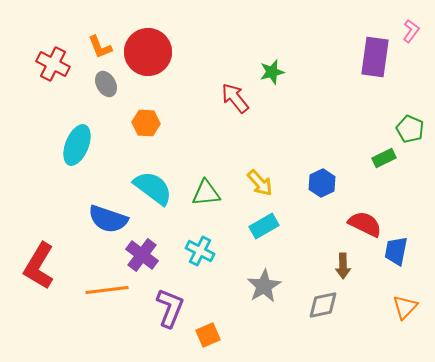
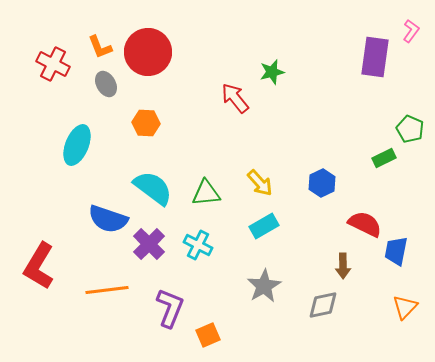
cyan cross: moved 2 px left, 6 px up
purple cross: moved 7 px right, 11 px up; rotated 8 degrees clockwise
